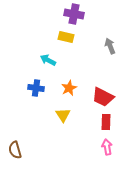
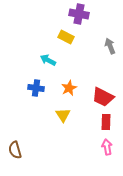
purple cross: moved 5 px right
yellow rectangle: rotated 14 degrees clockwise
